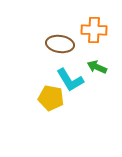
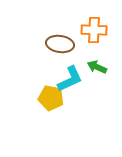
cyan L-shape: moved 1 px up; rotated 84 degrees counterclockwise
